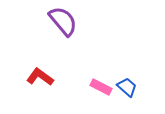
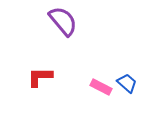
red L-shape: rotated 36 degrees counterclockwise
blue trapezoid: moved 4 px up
